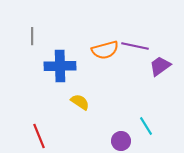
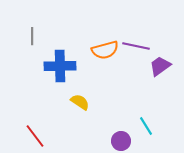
purple line: moved 1 px right
red line: moved 4 px left; rotated 15 degrees counterclockwise
